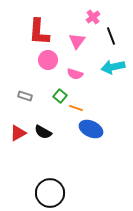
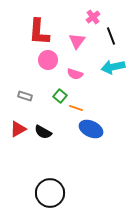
red triangle: moved 4 px up
